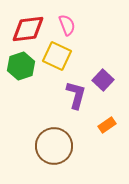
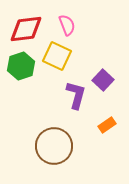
red diamond: moved 2 px left
